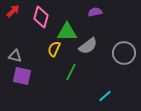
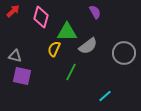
purple semicircle: rotated 72 degrees clockwise
